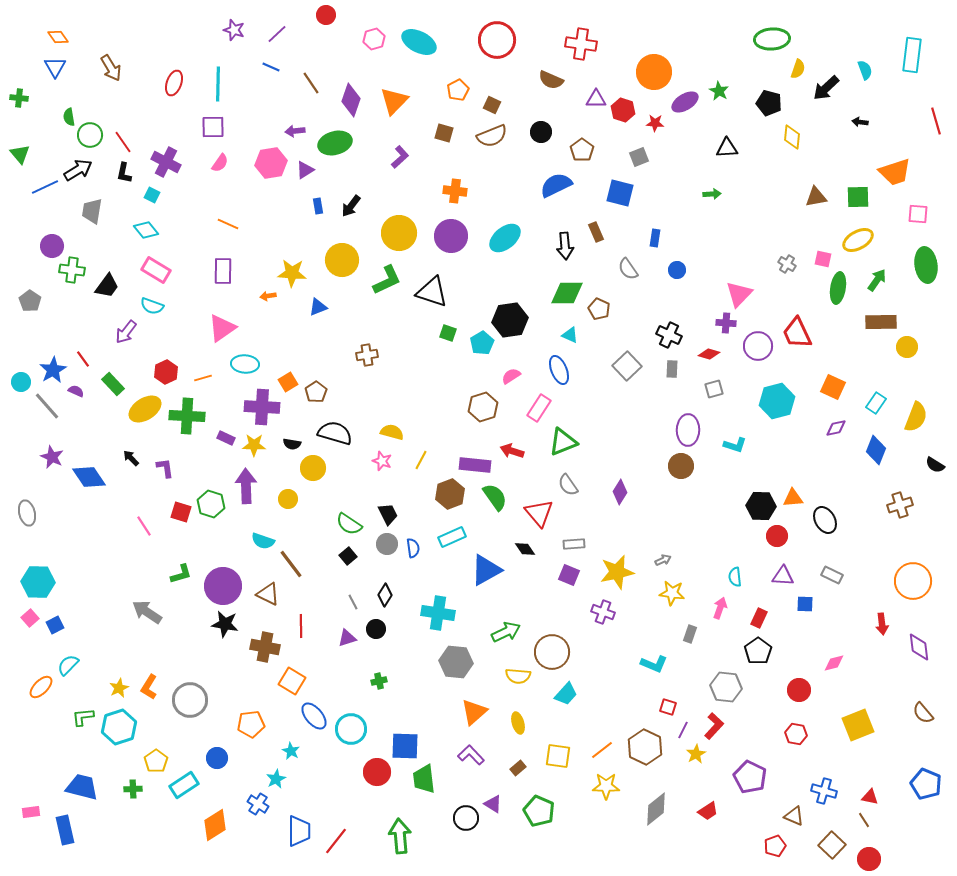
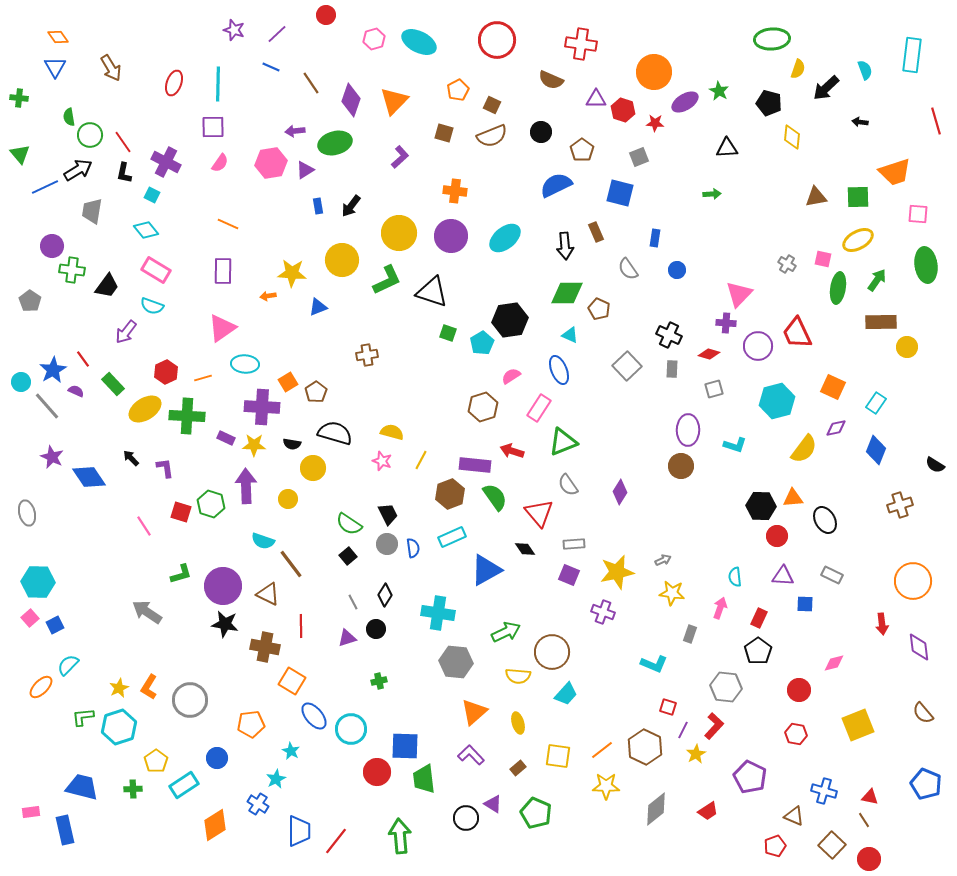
yellow semicircle at (916, 417): moved 112 px left, 32 px down; rotated 16 degrees clockwise
green pentagon at (539, 811): moved 3 px left, 2 px down
